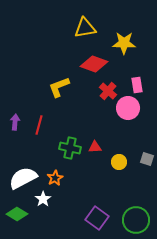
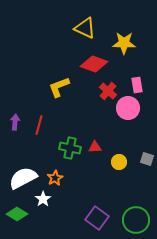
yellow triangle: rotated 35 degrees clockwise
